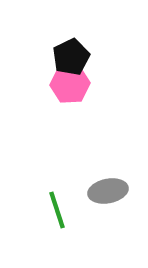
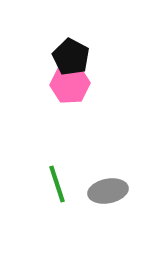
black pentagon: rotated 18 degrees counterclockwise
green line: moved 26 px up
